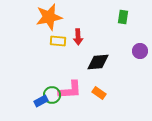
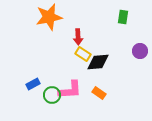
yellow rectangle: moved 25 px right, 13 px down; rotated 28 degrees clockwise
blue rectangle: moved 8 px left, 17 px up
